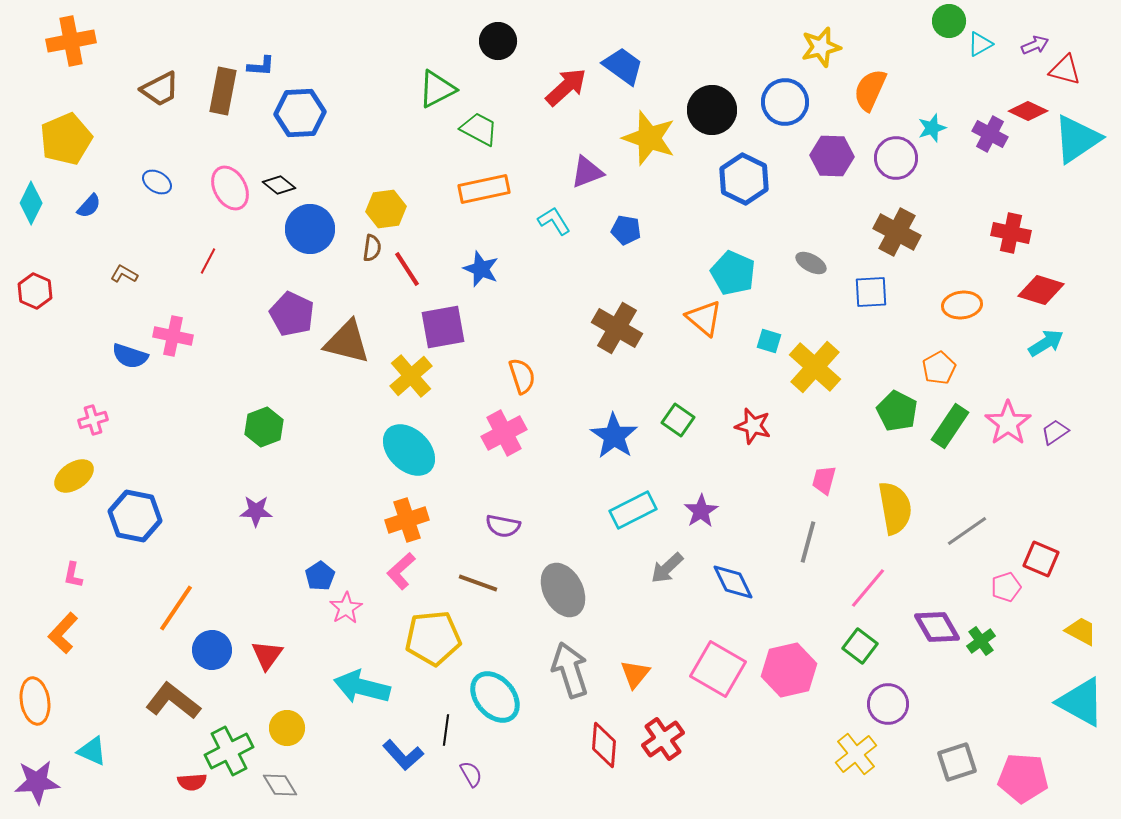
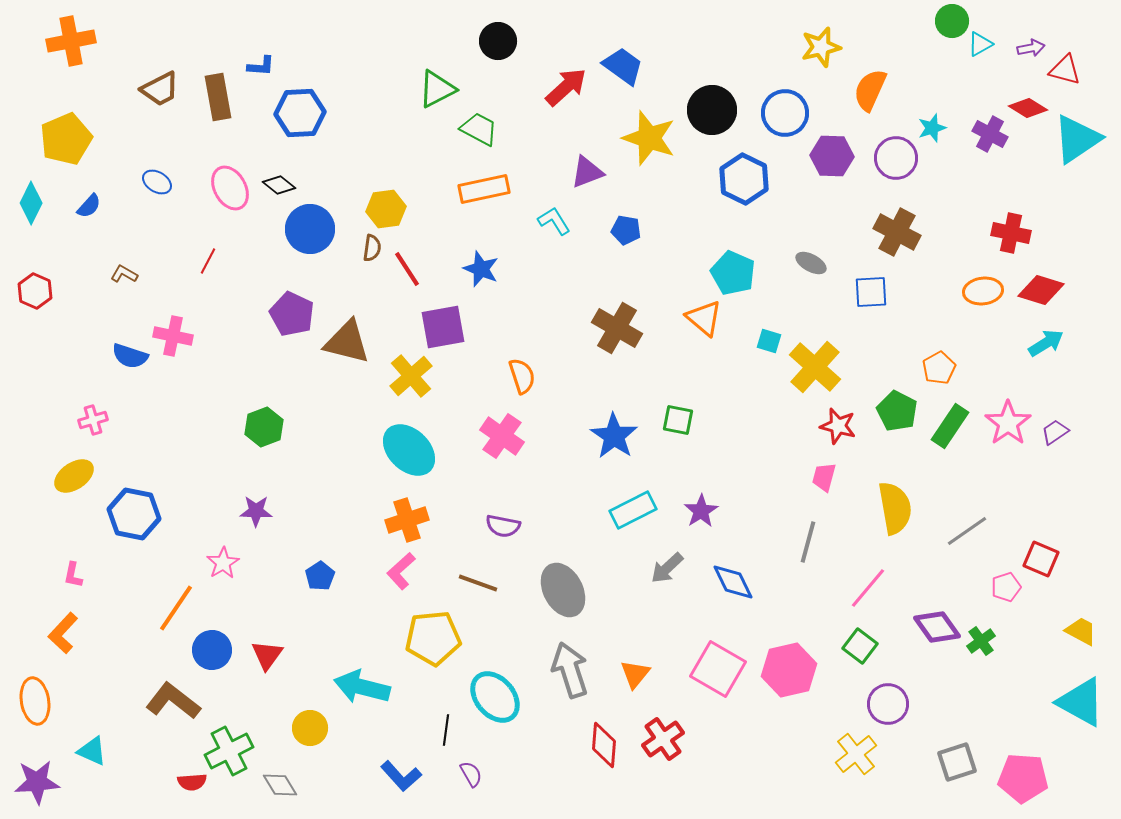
green circle at (949, 21): moved 3 px right
purple arrow at (1035, 45): moved 4 px left, 3 px down; rotated 12 degrees clockwise
brown rectangle at (223, 91): moved 5 px left, 6 px down; rotated 21 degrees counterclockwise
blue circle at (785, 102): moved 11 px down
red diamond at (1028, 111): moved 3 px up; rotated 6 degrees clockwise
orange ellipse at (962, 305): moved 21 px right, 14 px up
green square at (678, 420): rotated 24 degrees counterclockwise
red star at (753, 426): moved 85 px right
pink cross at (504, 433): moved 2 px left, 3 px down; rotated 27 degrees counterclockwise
pink trapezoid at (824, 480): moved 3 px up
blue hexagon at (135, 516): moved 1 px left, 2 px up
pink star at (346, 608): moved 123 px left, 45 px up
purple diamond at (937, 627): rotated 6 degrees counterclockwise
yellow circle at (287, 728): moved 23 px right
blue L-shape at (403, 755): moved 2 px left, 21 px down
